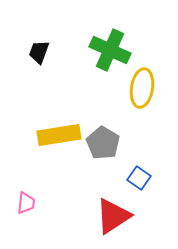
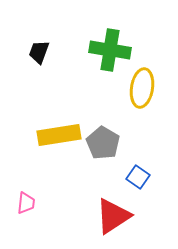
green cross: rotated 15 degrees counterclockwise
blue square: moved 1 px left, 1 px up
